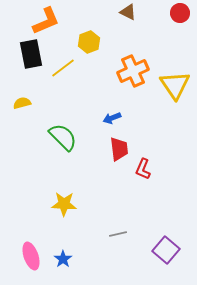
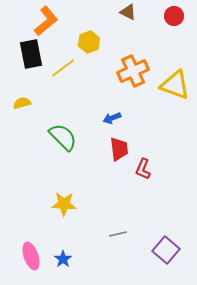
red circle: moved 6 px left, 3 px down
orange L-shape: rotated 16 degrees counterclockwise
yellow triangle: rotated 36 degrees counterclockwise
